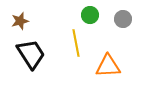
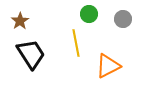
green circle: moved 1 px left, 1 px up
brown star: rotated 18 degrees counterclockwise
orange triangle: rotated 24 degrees counterclockwise
